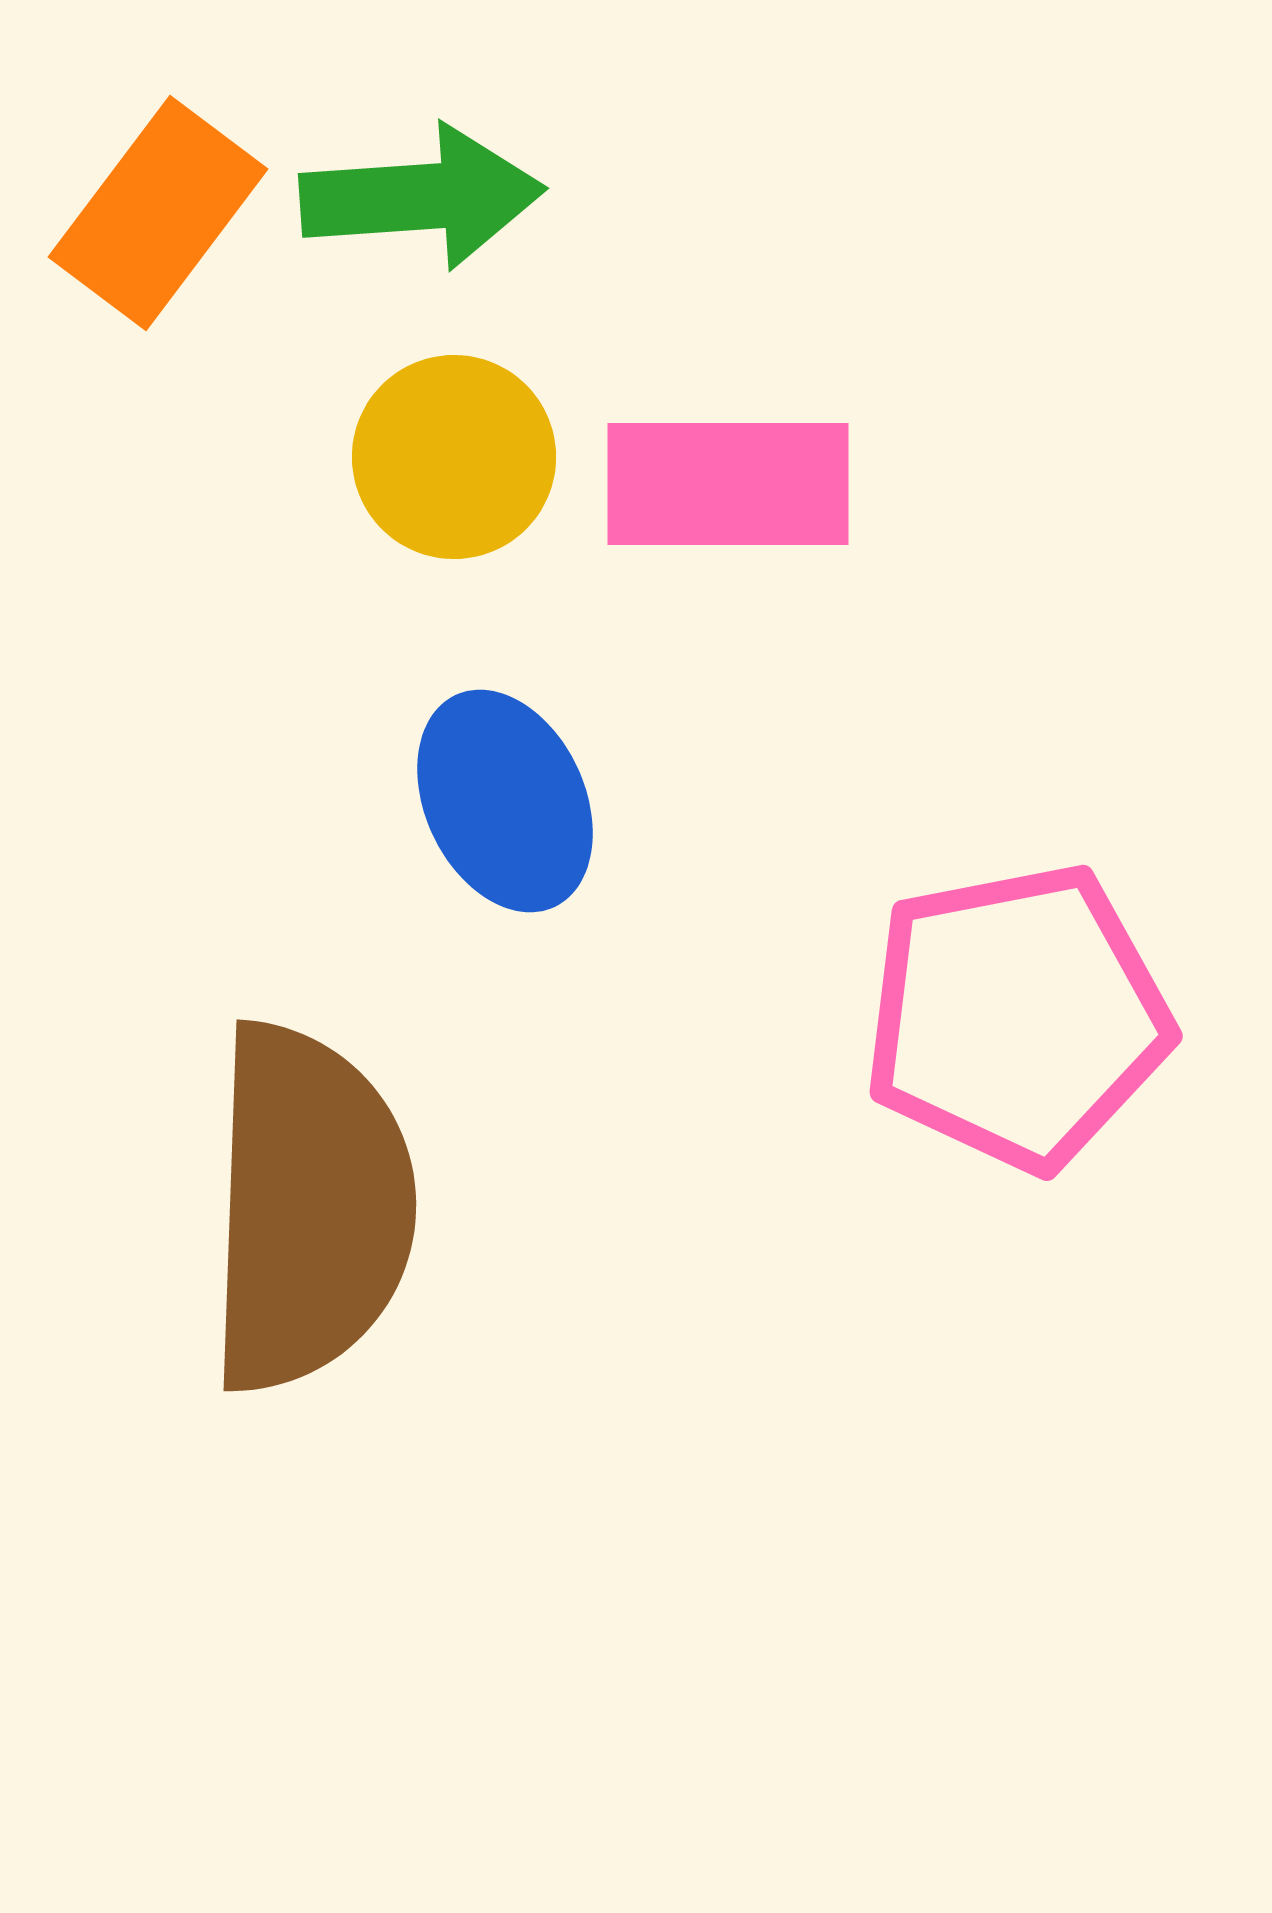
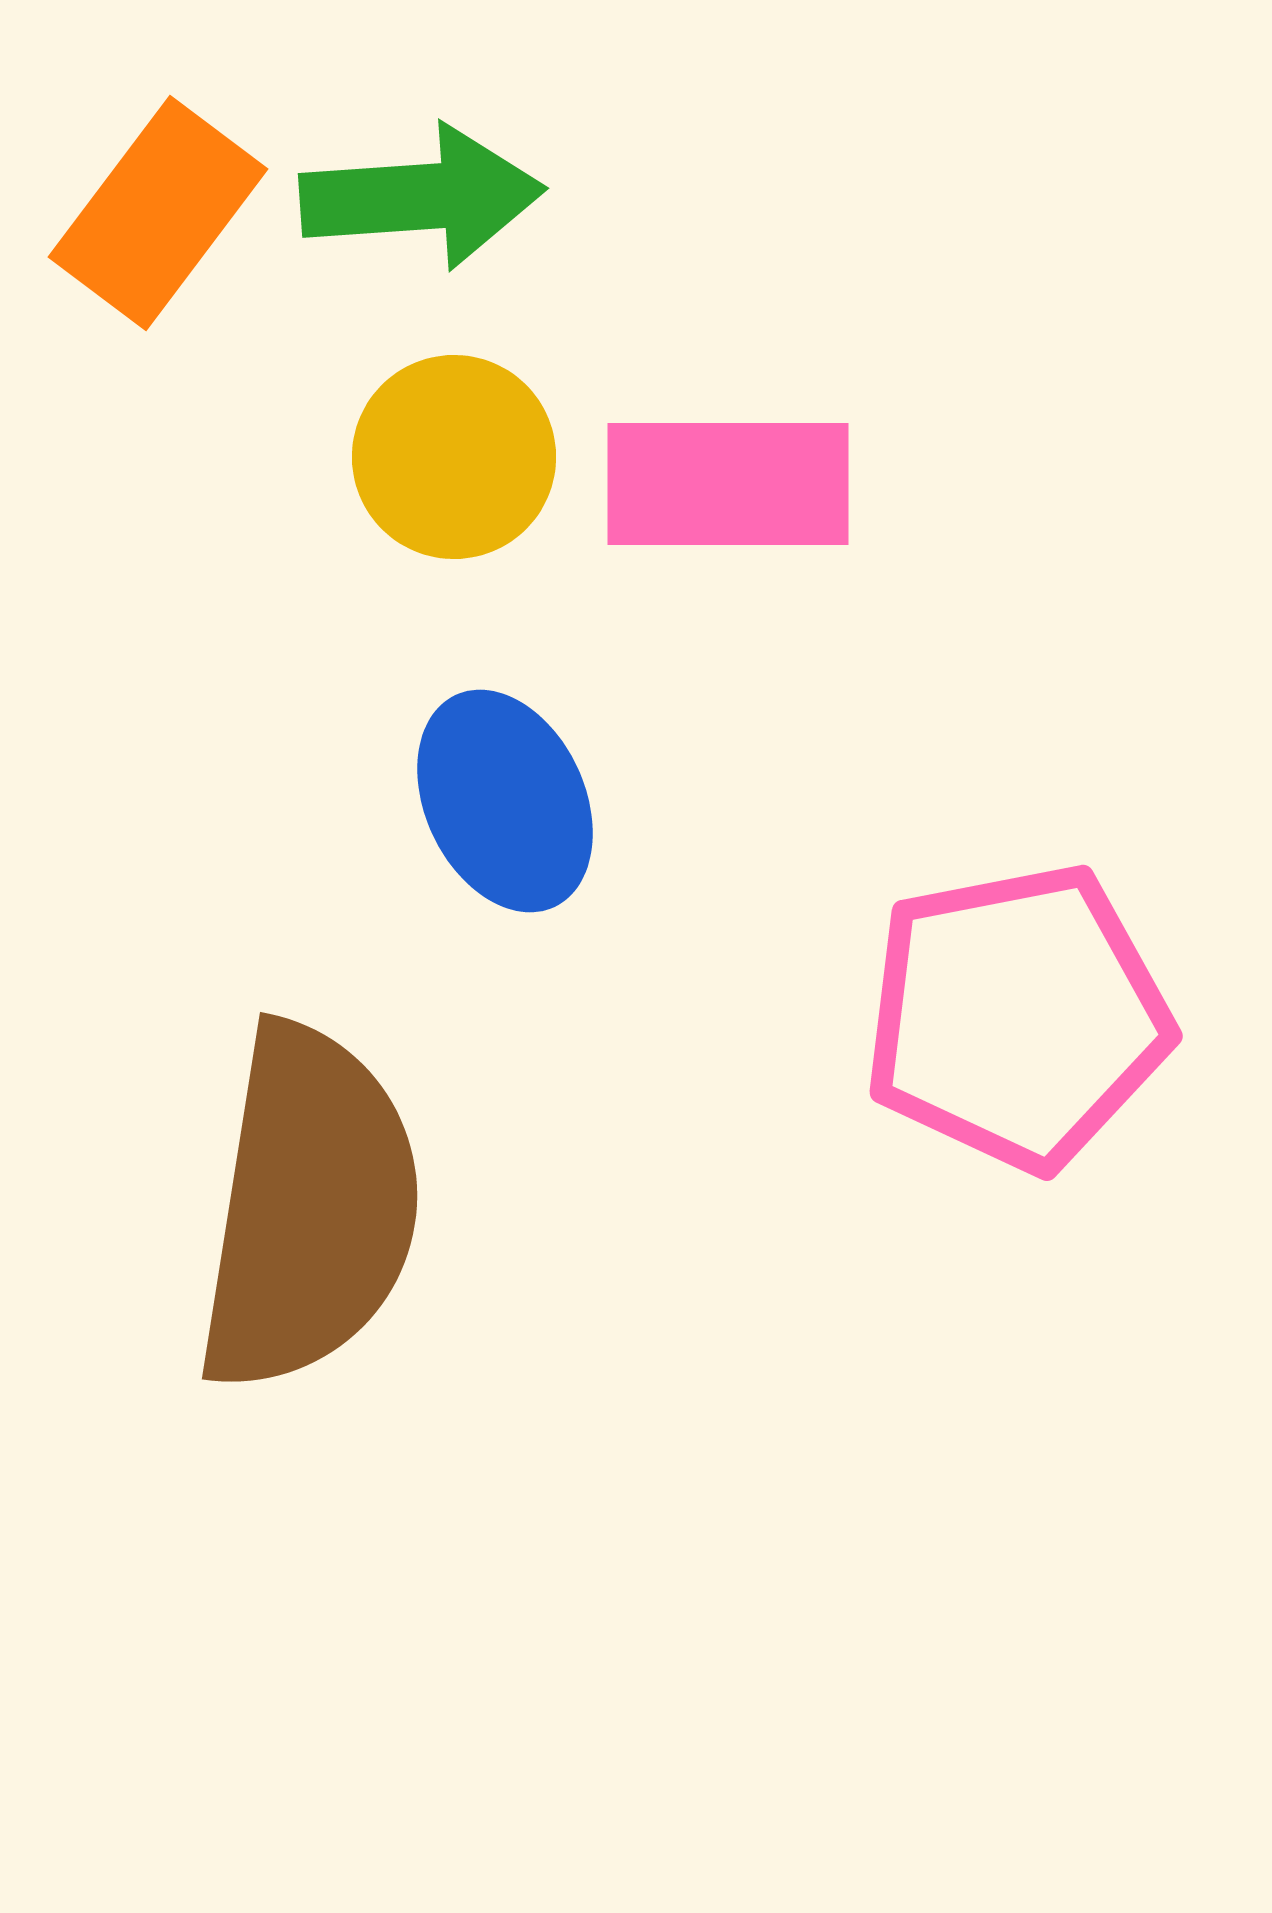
brown semicircle: rotated 7 degrees clockwise
